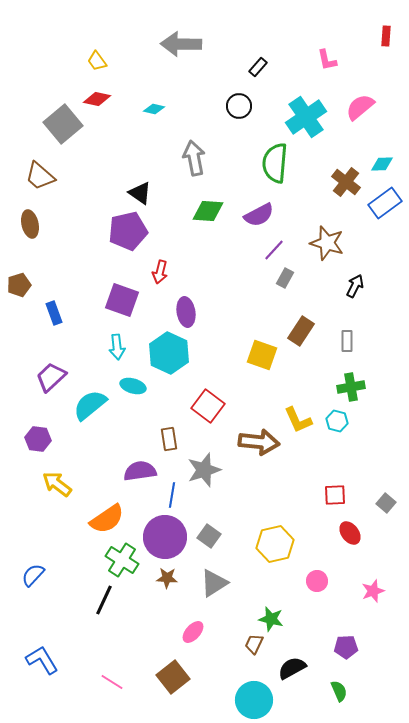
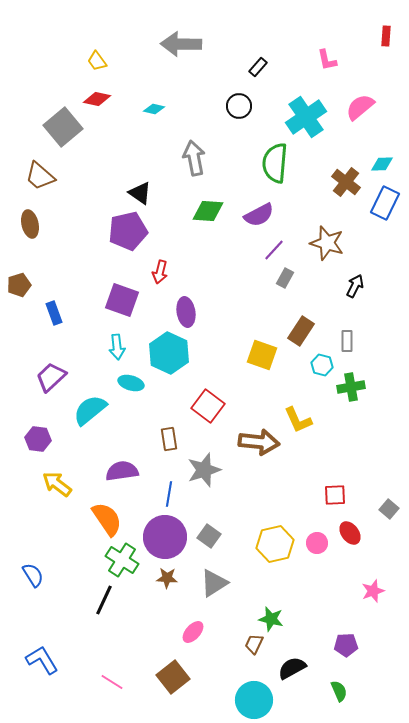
gray square at (63, 124): moved 3 px down
blue rectangle at (385, 203): rotated 28 degrees counterclockwise
cyan ellipse at (133, 386): moved 2 px left, 3 px up
cyan semicircle at (90, 405): moved 5 px down
cyan hexagon at (337, 421): moved 15 px left, 56 px up
purple semicircle at (140, 471): moved 18 px left
blue line at (172, 495): moved 3 px left, 1 px up
gray square at (386, 503): moved 3 px right, 6 px down
orange semicircle at (107, 519): rotated 90 degrees counterclockwise
blue semicircle at (33, 575): rotated 105 degrees clockwise
pink circle at (317, 581): moved 38 px up
purple pentagon at (346, 647): moved 2 px up
